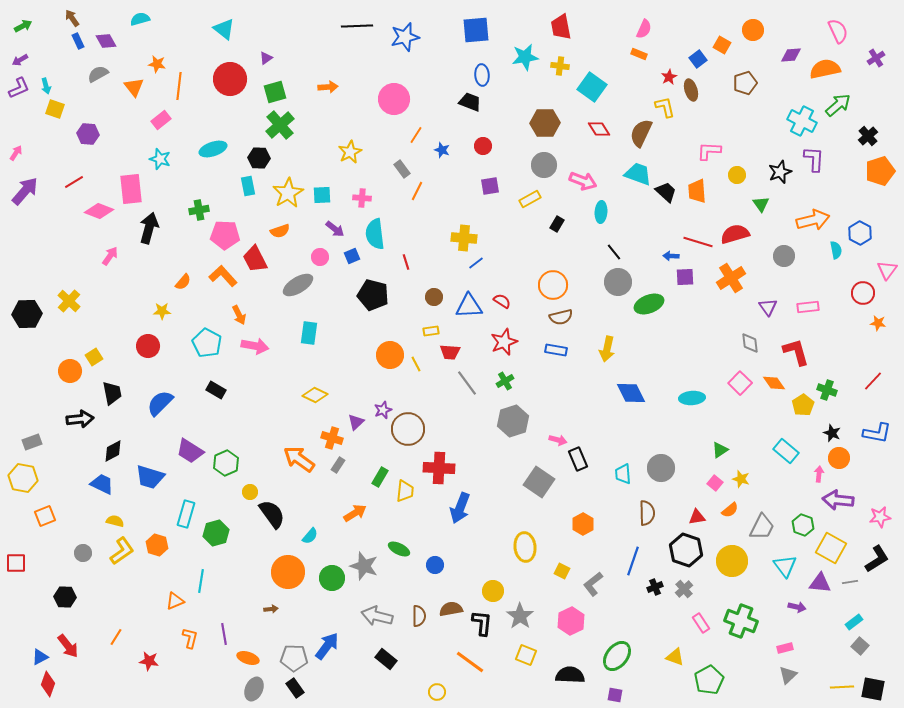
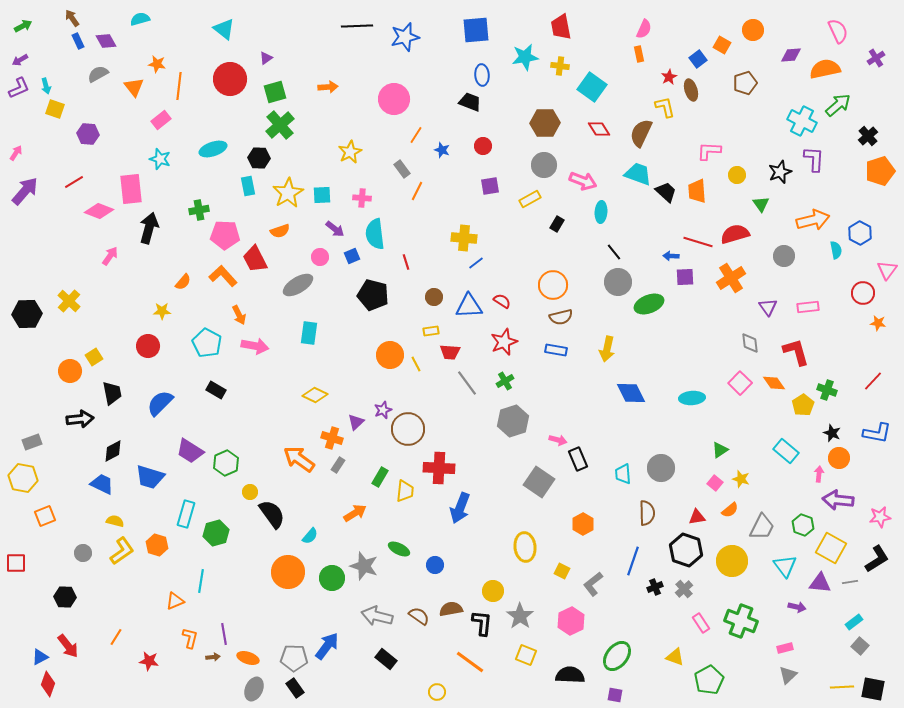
orange rectangle at (639, 54): rotated 56 degrees clockwise
brown arrow at (271, 609): moved 58 px left, 48 px down
brown semicircle at (419, 616): rotated 55 degrees counterclockwise
